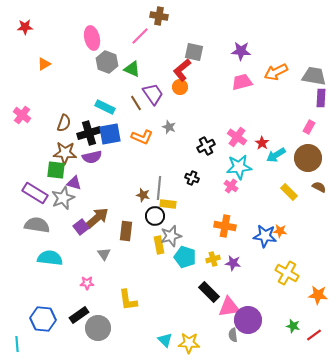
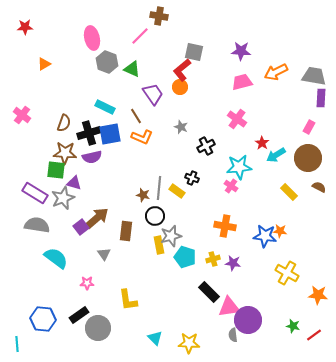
brown line at (136, 103): moved 13 px down
gray star at (169, 127): moved 12 px right
pink cross at (237, 137): moved 18 px up
yellow rectangle at (168, 204): moved 9 px right, 13 px up; rotated 28 degrees clockwise
cyan semicircle at (50, 258): moved 6 px right; rotated 30 degrees clockwise
cyan triangle at (165, 340): moved 10 px left, 2 px up
